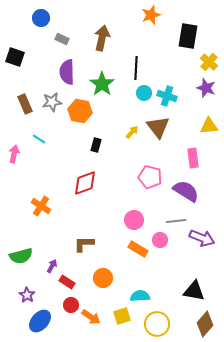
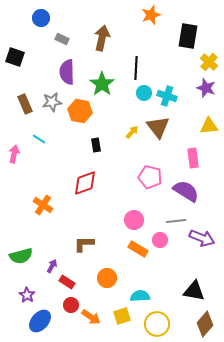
black rectangle at (96, 145): rotated 24 degrees counterclockwise
orange cross at (41, 206): moved 2 px right, 1 px up
orange circle at (103, 278): moved 4 px right
